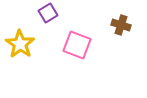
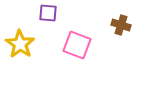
purple square: rotated 36 degrees clockwise
